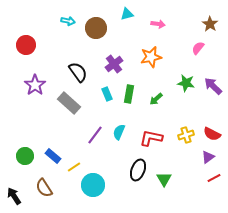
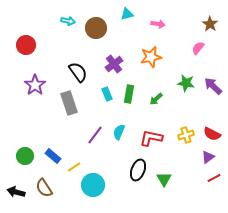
gray rectangle: rotated 30 degrees clockwise
black arrow: moved 2 px right, 4 px up; rotated 42 degrees counterclockwise
